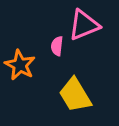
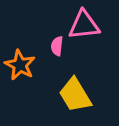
pink triangle: rotated 16 degrees clockwise
